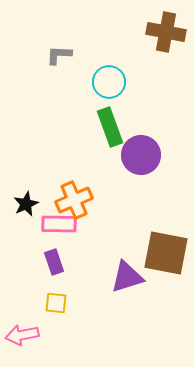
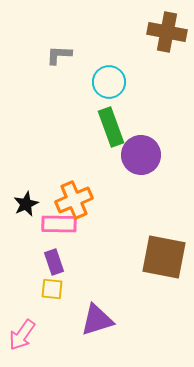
brown cross: moved 1 px right
green rectangle: moved 1 px right
brown square: moved 2 px left, 4 px down
purple triangle: moved 30 px left, 43 px down
yellow square: moved 4 px left, 14 px up
pink arrow: rotated 44 degrees counterclockwise
